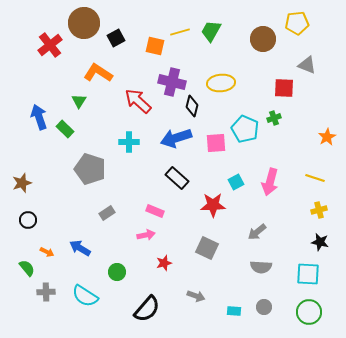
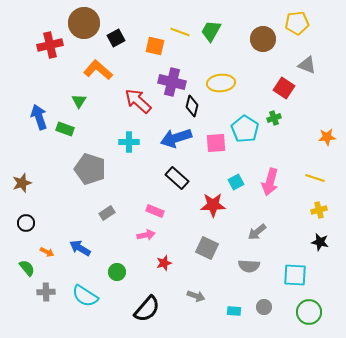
yellow line at (180, 32): rotated 36 degrees clockwise
red cross at (50, 45): rotated 25 degrees clockwise
orange L-shape at (98, 73): moved 3 px up; rotated 8 degrees clockwise
red square at (284, 88): rotated 30 degrees clockwise
green rectangle at (65, 129): rotated 24 degrees counterclockwise
cyan pentagon at (245, 129): rotated 8 degrees clockwise
orange star at (327, 137): rotated 24 degrees clockwise
black circle at (28, 220): moved 2 px left, 3 px down
gray semicircle at (261, 267): moved 12 px left, 1 px up
cyan square at (308, 274): moved 13 px left, 1 px down
